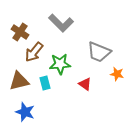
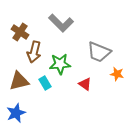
brown arrow: rotated 25 degrees counterclockwise
cyan rectangle: rotated 16 degrees counterclockwise
blue star: moved 9 px left, 1 px down; rotated 30 degrees clockwise
